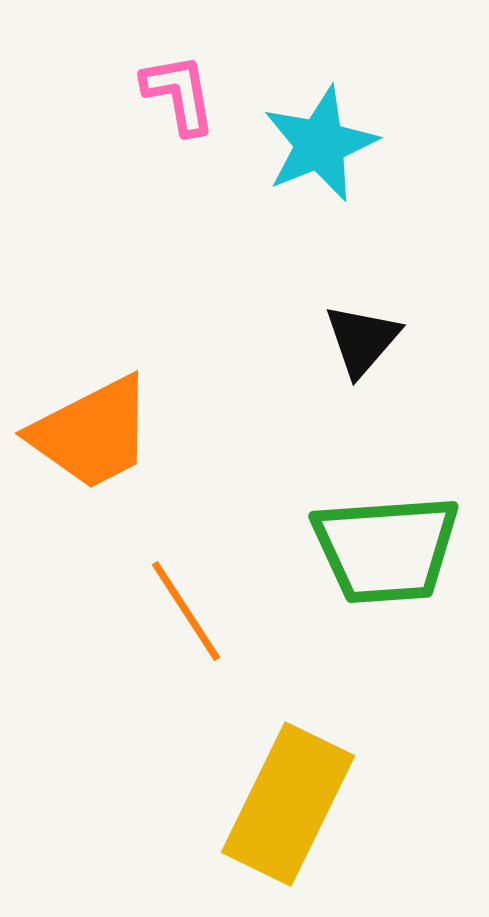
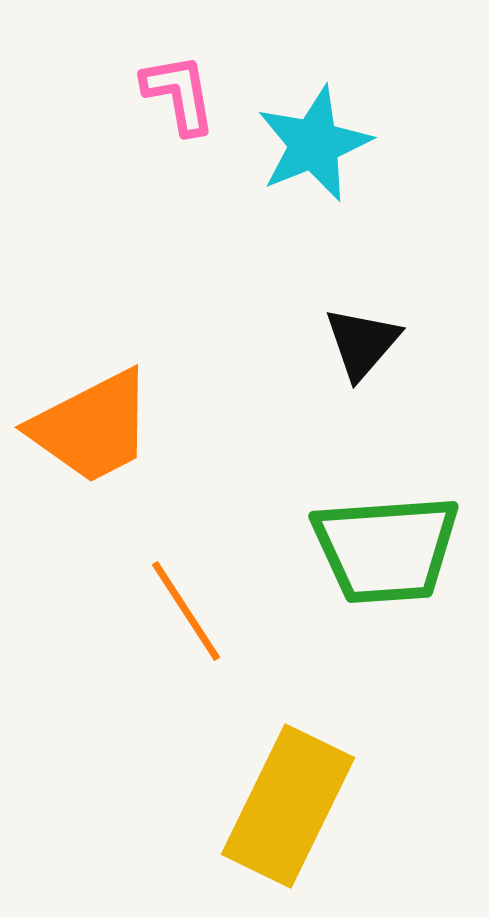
cyan star: moved 6 px left
black triangle: moved 3 px down
orange trapezoid: moved 6 px up
yellow rectangle: moved 2 px down
